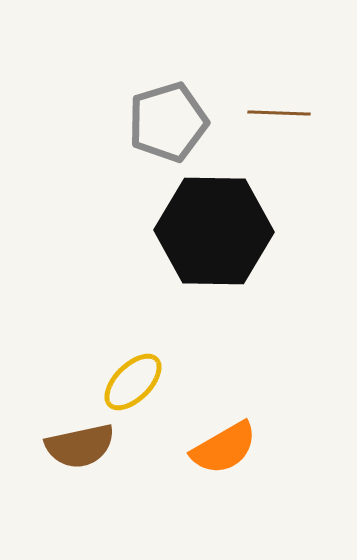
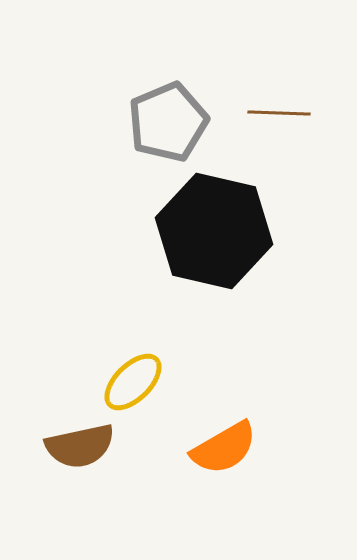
gray pentagon: rotated 6 degrees counterclockwise
black hexagon: rotated 12 degrees clockwise
